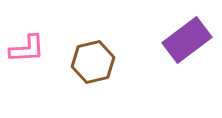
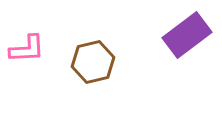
purple rectangle: moved 5 px up
